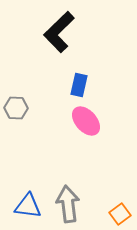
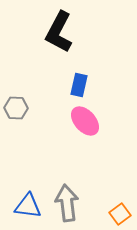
black L-shape: rotated 18 degrees counterclockwise
pink ellipse: moved 1 px left
gray arrow: moved 1 px left, 1 px up
